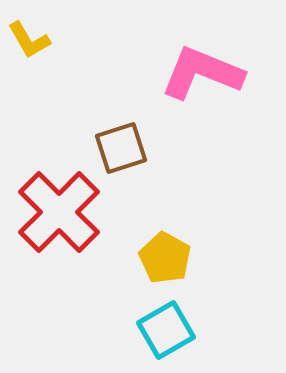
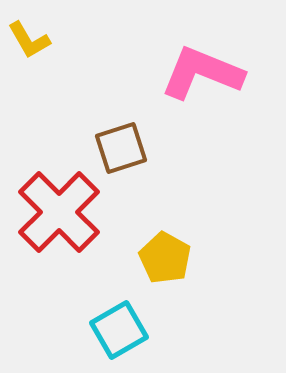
cyan square: moved 47 px left
